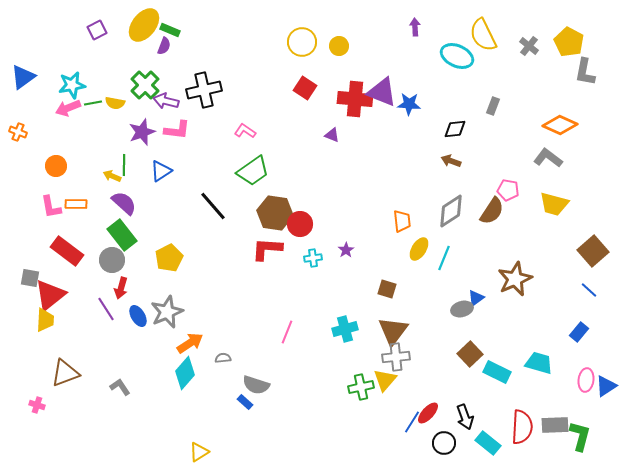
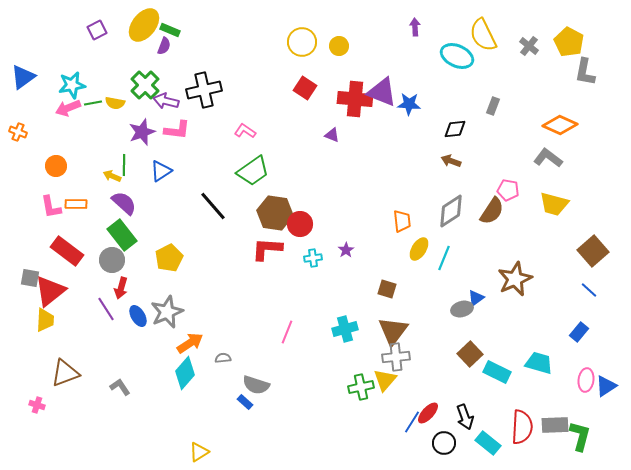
red triangle at (50, 295): moved 4 px up
